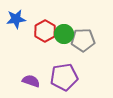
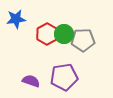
red hexagon: moved 2 px right, 3 px down
